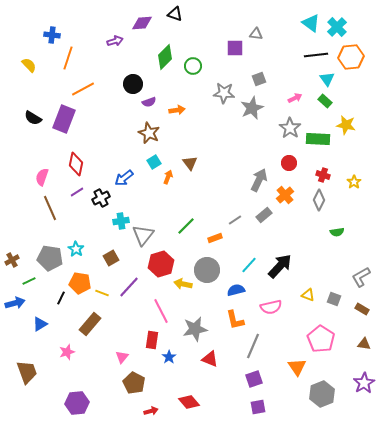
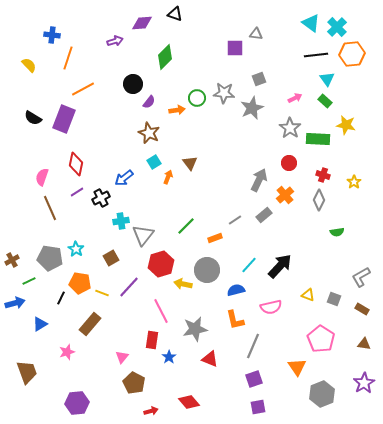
orange hexagon at (351, 57): moved 1 px right, 3 px up
green circle at (193, 66): moved 4 px right, 32 px down
purple semicircle at (149, 102): rotated 32 degrees counterclockwise
